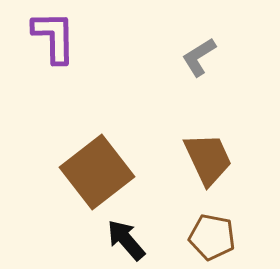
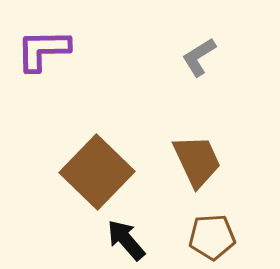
purple L-shape: moved 11 px left, 13 px down; rotated 90 degrees counterclockwise
brown trapezoid: moved 11 px left, 2 px down
brown square: rotated 8 degrees counterclockwise
brown pentagon: rotated 15 degrees counterclockwise
